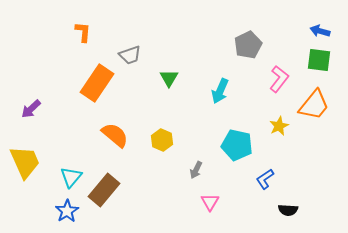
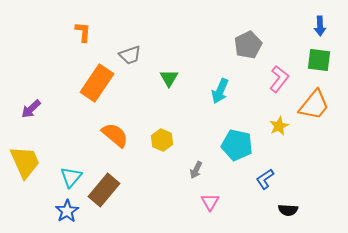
blue arrow: moved 5 px up; rotated 108 degrees counterclockwise
